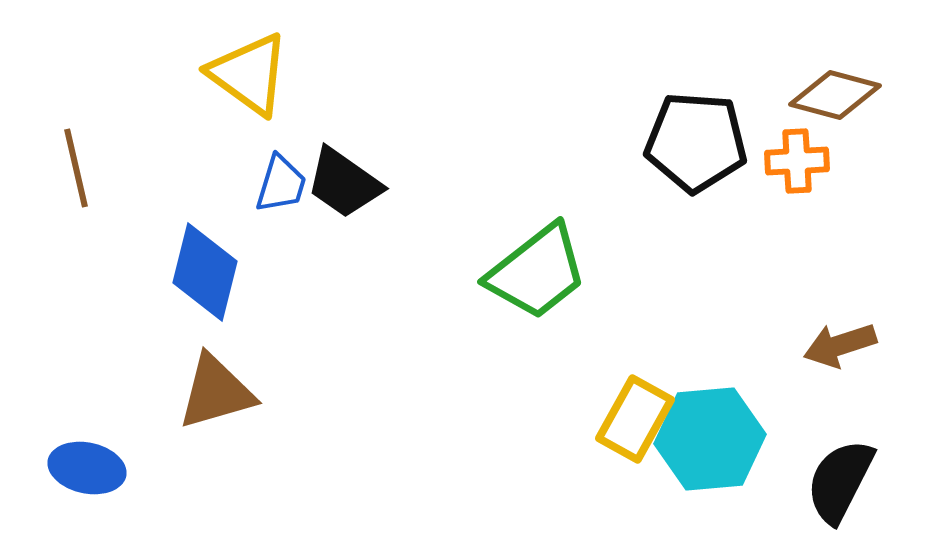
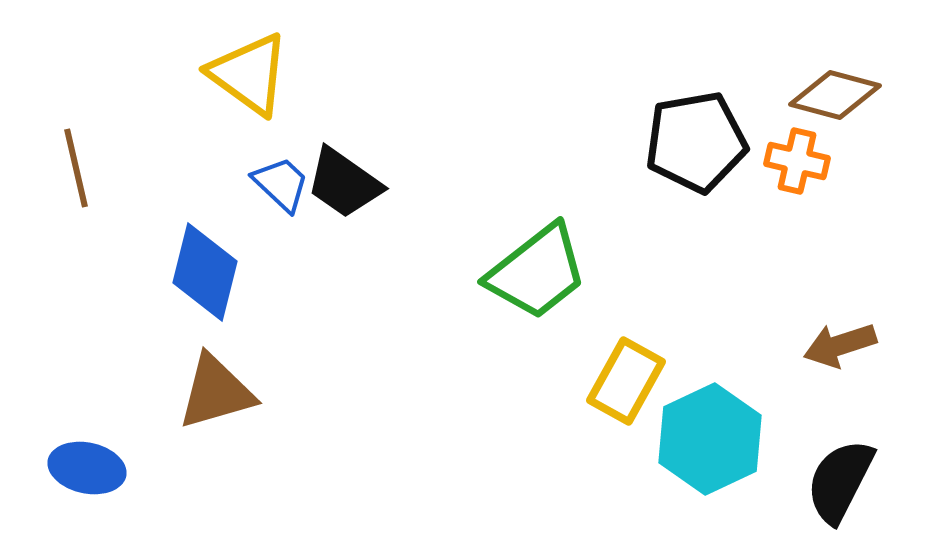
black pentagon: rotated 14 degrees counterclockwise
orange cross: rotated 16 degrees clockwise
blue trapezoid: rotated 64 degrees counterclockwise
yellow rectangle: moved 9 px left, 38 px up
cyan hexagon: rotated 20 degrees counterclockwise
